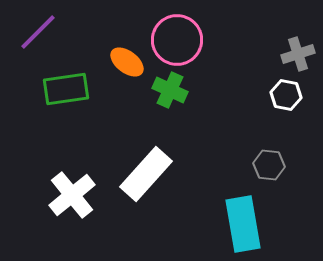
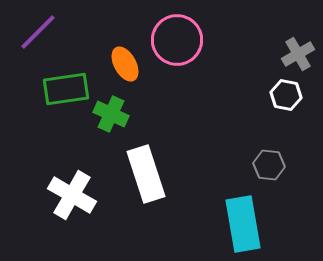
gray cross: rotated 12 degrees counterclockwise
orange ellipse: moved 2 px left, 2 px down; rotated 24 degrees clockwise
green cross: moved 59 px left, 24 px down
white rectangle: rotated 60 degrees counterclockwise
white cross: rotated 21 degrees counterclockwise
